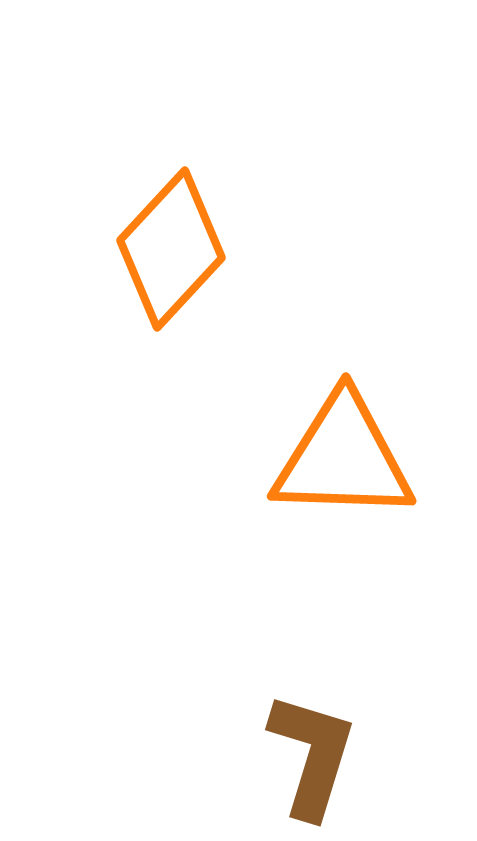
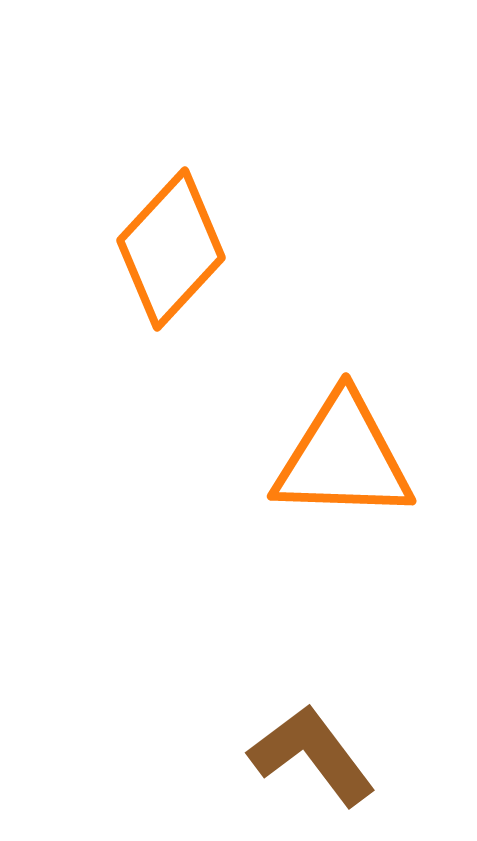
brown L-shape: rotated 54 degrees counterclockwise
